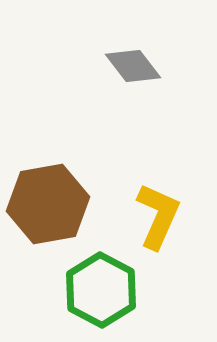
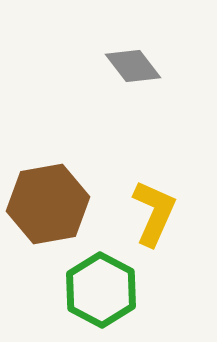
yellow L-shape: moved 4 px left, 3 px up
